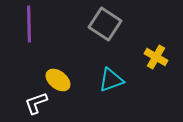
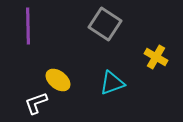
purple line: moved 1 px left, 2 px down
cyan triangle: moved 1 px right, 3 px down
